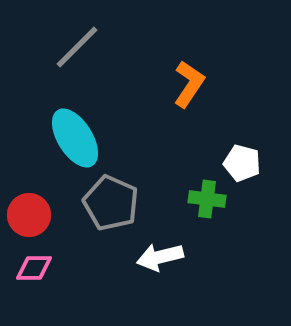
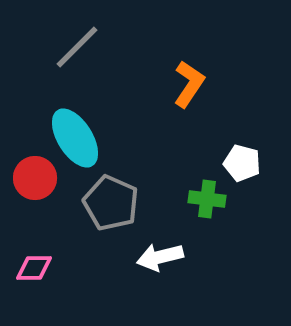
red circle: moved 6 px right, 37 px up
